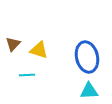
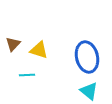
cyan triangle: rotated 42 degrees clockwise
